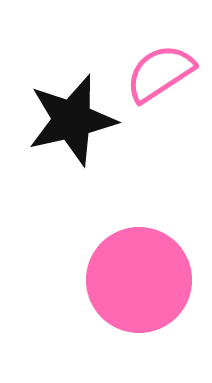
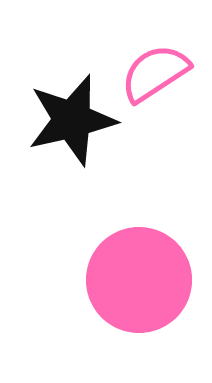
pink semicircle: moved 5 px left
